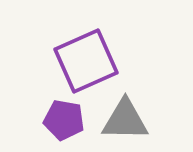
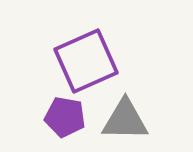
purple pentagon: moved 1 px right, 3 px up
